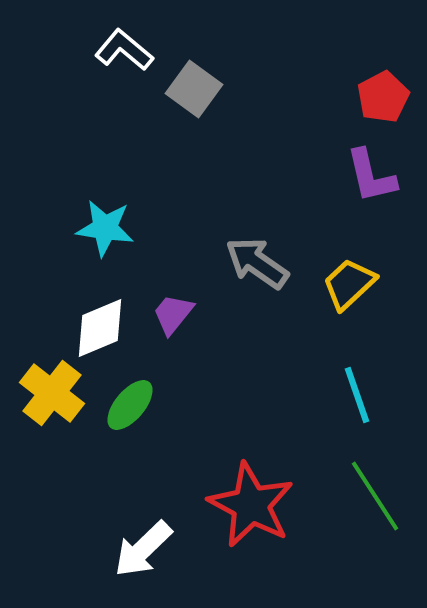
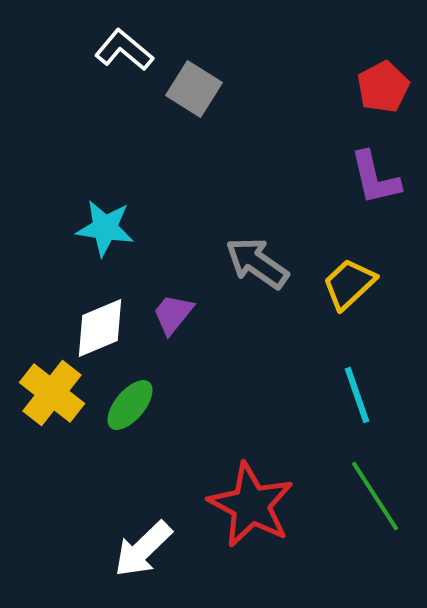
gray square: rotated 4 degrees counterclockwise
red pentagon: moved 10 px up
purple L-shape: moved 4 px right, 2 px down
